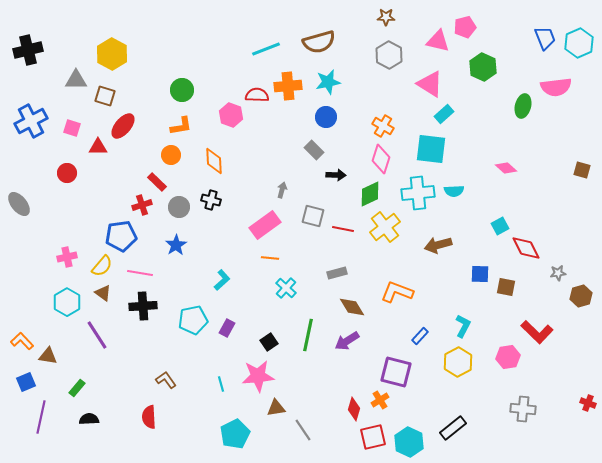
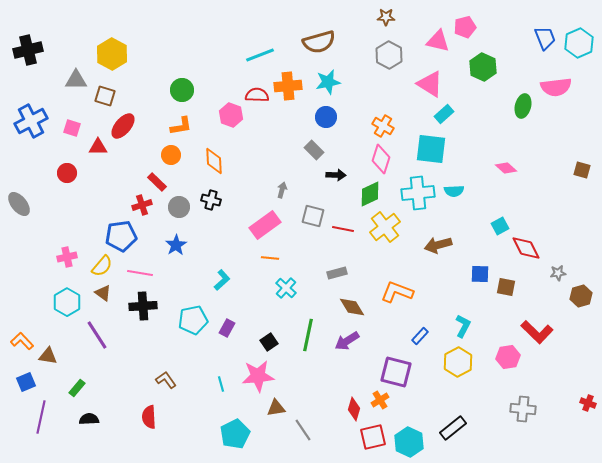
cyan line at (266, 49): moved 6 px left, 6 px down
